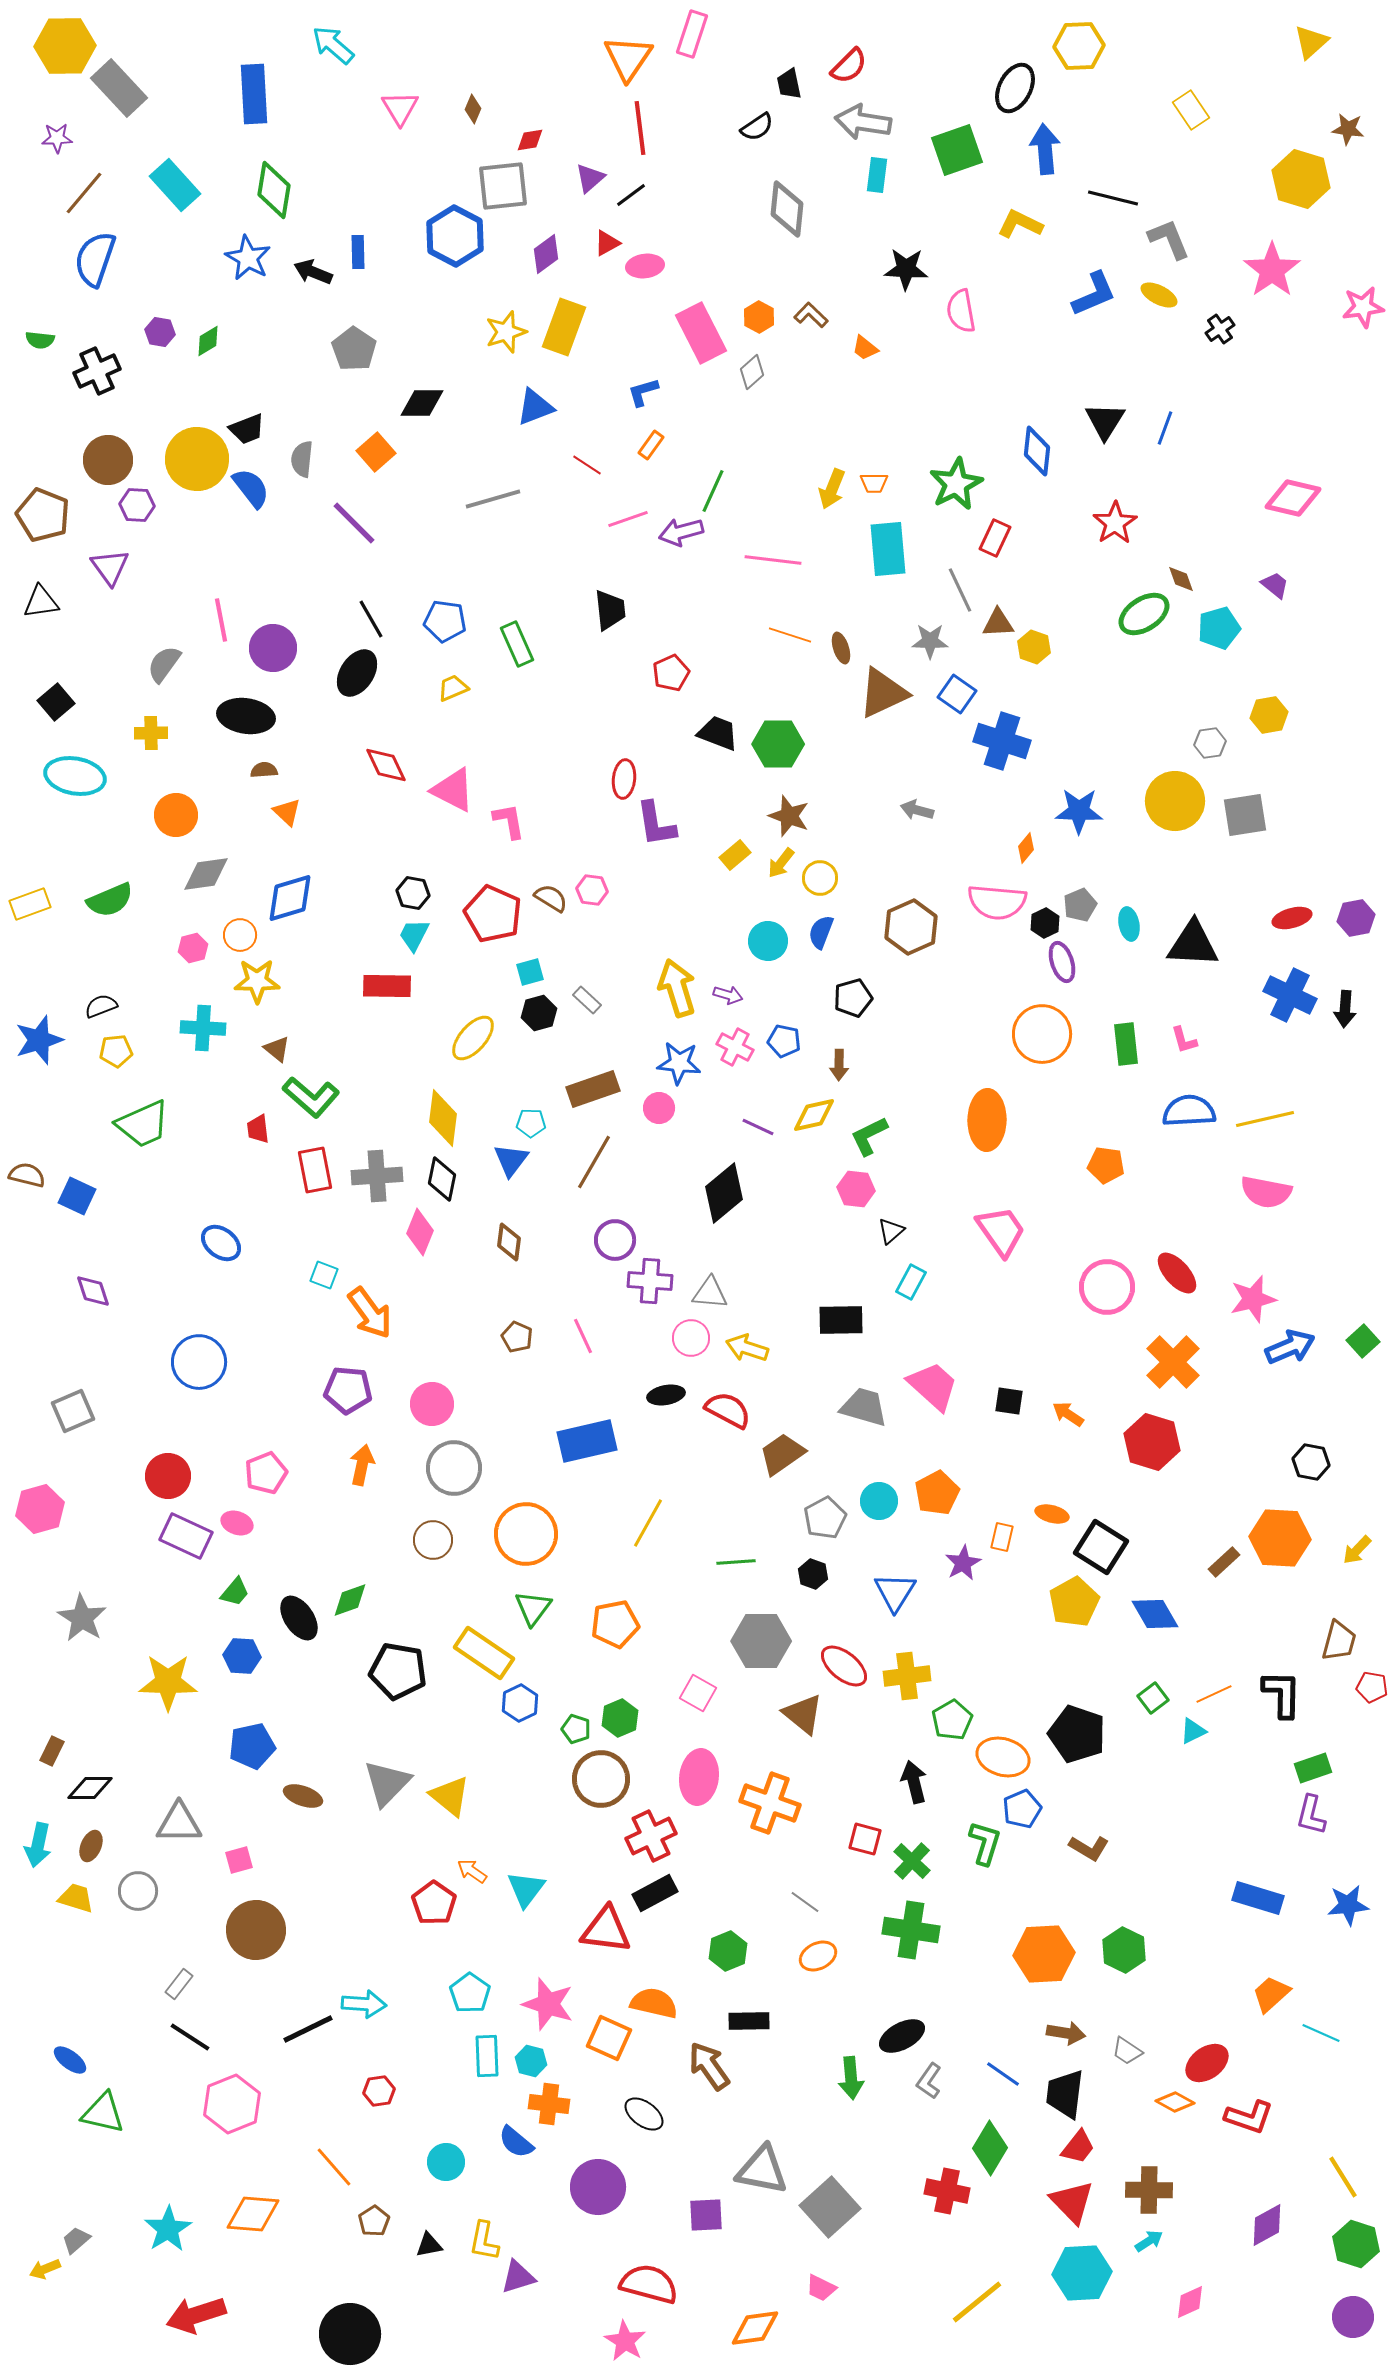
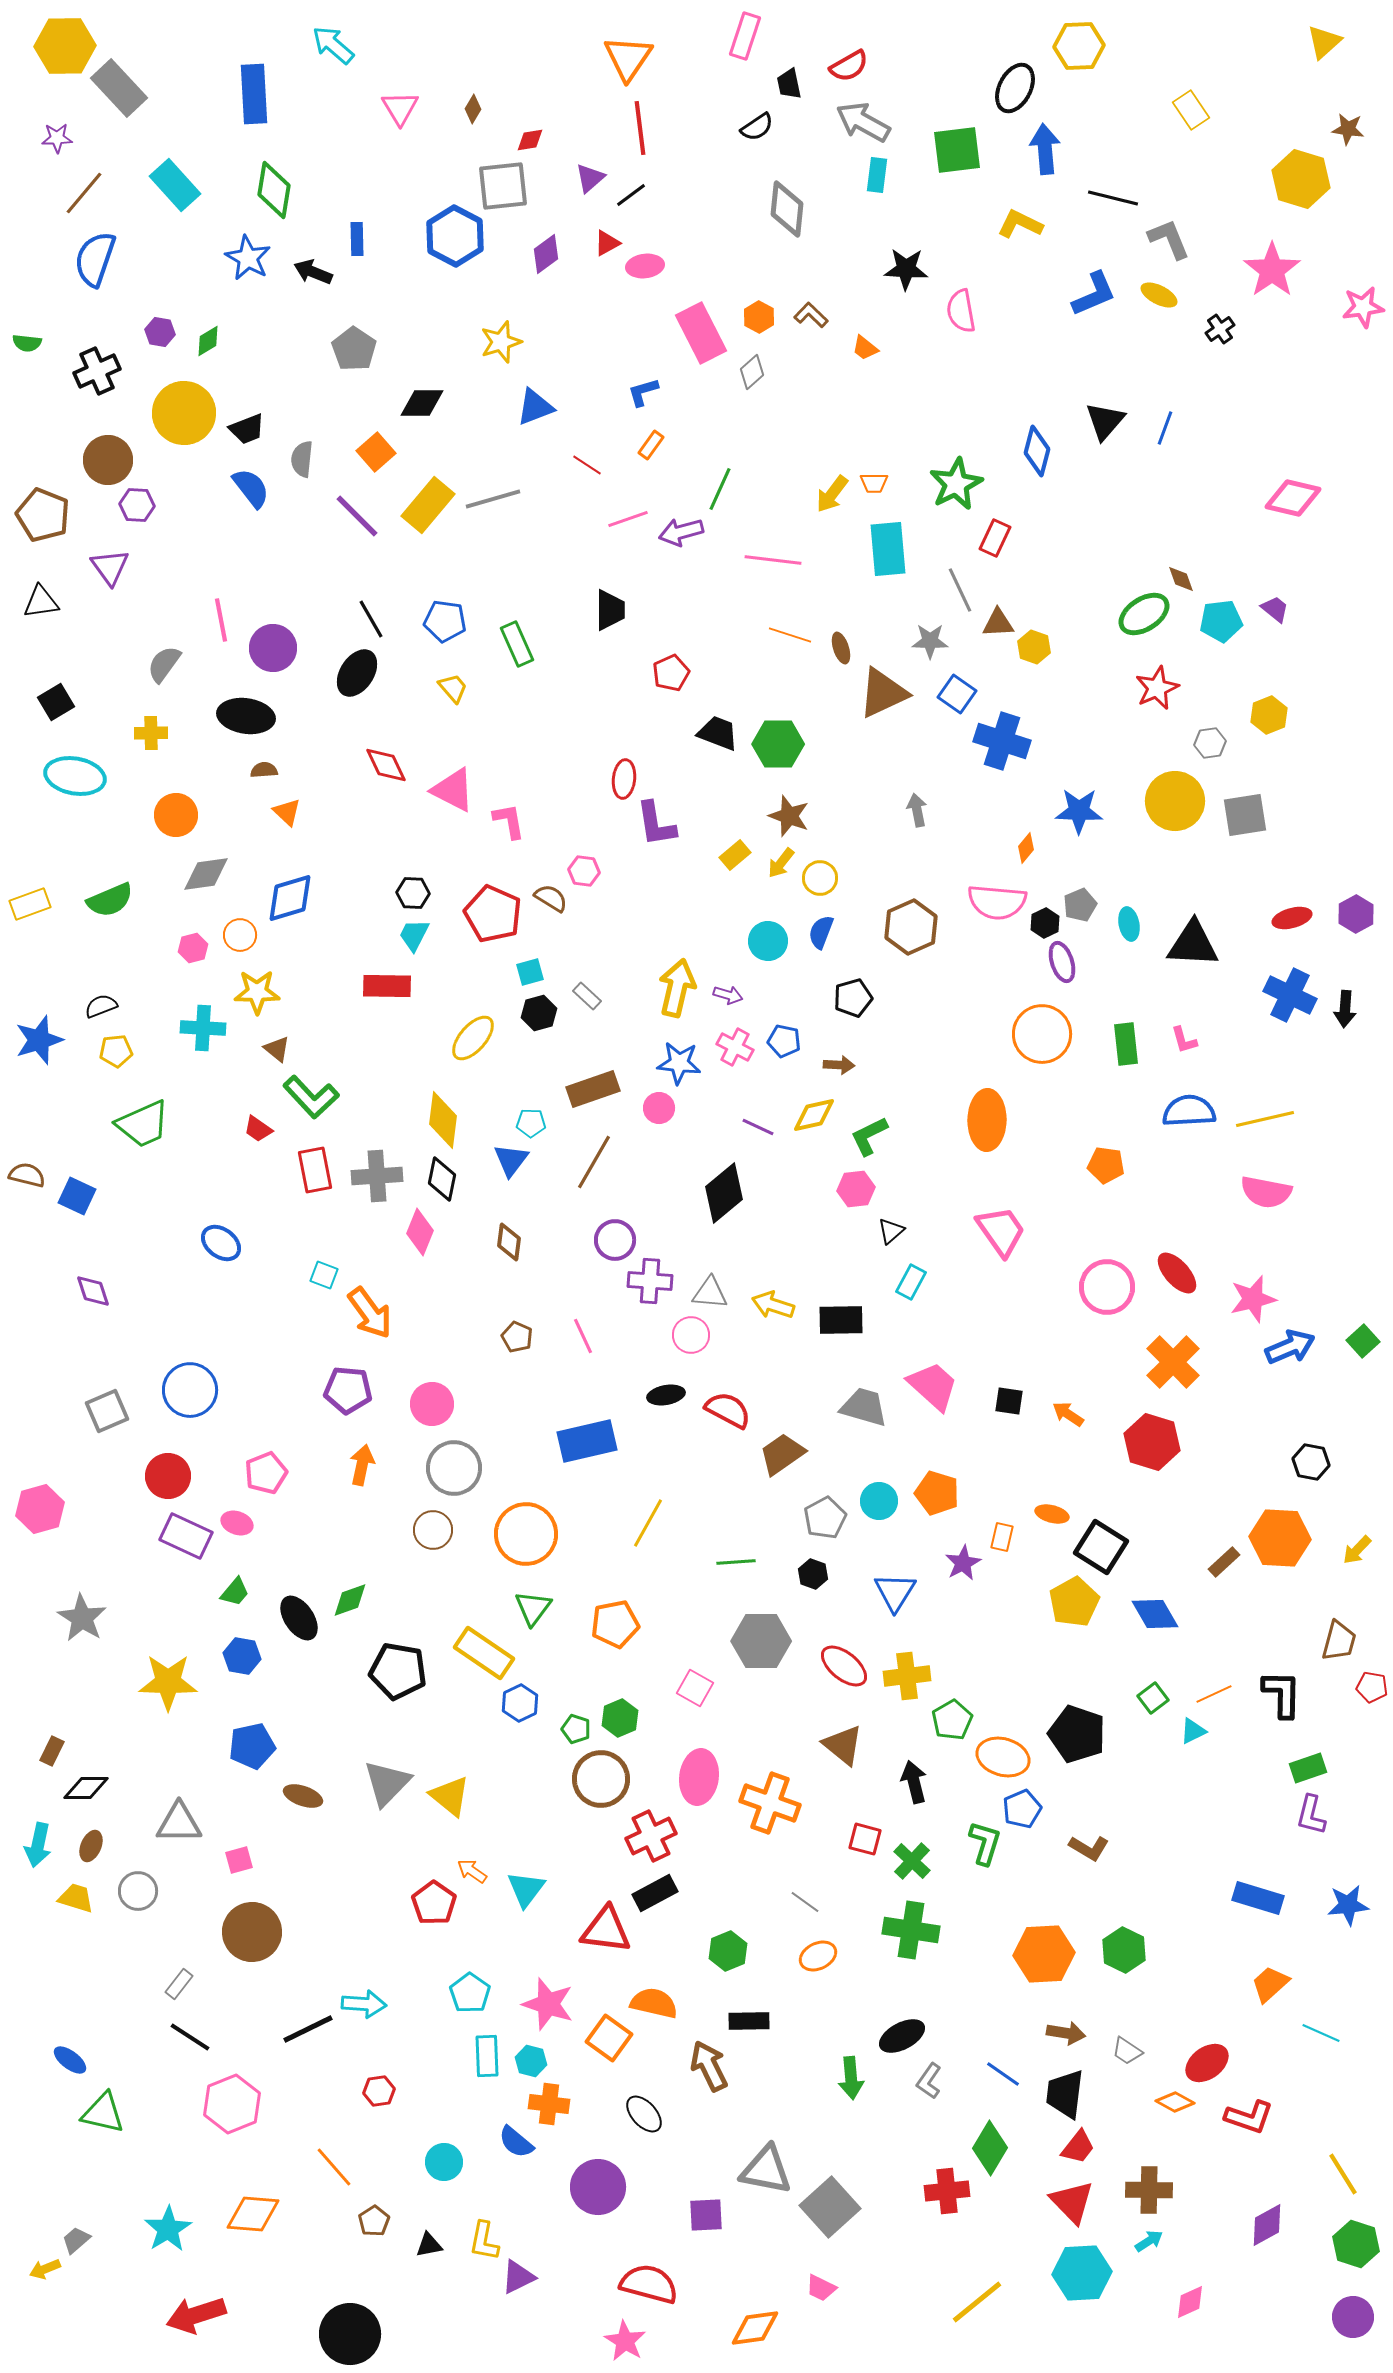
pink rectangle at (692, 34): moved 53 px right, 2 px down
yellow triangle at (1311, 42): moved 13 px right
red semicircle at (849, 66): rotated 15 degrees clockwise
brown diamond at (473, 109): rotated 8 degrees clockwise
gray arrow at (863, 122): rotated 20 degrees clockwise
green square at (957, 150): rotated 12 degrees clockwise
blue rectangle at (358, 252): moved 1 px left, 13 px up
yellow rectangle at (564, 327): moved 136 px left, 178 px down; rotated 20 degrees clockwise
yellow star at (506, 332): moved 5 px left, 10 px down
green semicircle at (40, 340): moved 13 px left, 3 px down
black triangle at (1105, 421): rotated 9 degrees clockwise
blue diamond at (1037, 451): rotated 9 degrees clockwise
yellow circle at (197, 459): moved 13 px left, 46 px up
yellow arrow at (832, 489): moved 5 px down; rotated 15 degrees clockwise
green line at (713, 491): moved 7 px right, 2 px up
purple line at (354, 523): moved 3 px right, 7 px up
red star at (1115, 523): moved 42 px right, 165 px down; rotated 9 degrees clockwise
purple trapezoid at (1275, 585): moved 24 px down
black trapezoid at (610, 610): rotated 6 degrees clockwise
cyan pentagon at (1219, 628): moved 2 px right, 7 px up; rotated 9 degrees clockwise
yellow trapezoid at (453, 688): rotated 72 degrees clockwise
black square at (56, 702): rotated 9 degrees clockwise
yellow hexagon at (1269, 715): rotated 12 degrees counterclockwise
gray arrow at (917, 810): rotated 64 degrees clockwise
pink hexagon at (592, 890): moved 8 px left, 19 px up
black hexagon at (413, 893): rotated 8 degrees counterclockwise
purple hexagon at (1356, 918): moved 4 px up; rotated 18 degrees counterclockwise
yellow star at (257, 981): moved 11 px down
yellow arrow at (677, 988): rotated 30 degrees clockwise
gray rectangle at (587, 1000): moved 4 px up
brown arrow at (839, 1065): rotated 88 degrees counterclockwise
green L-shape at (311, 1097): rotated 6 degrees clockwise
yellow diamond at (443, 1118): moved 2 px down
red trapezoid at (258, 1129): rotated 48 degrees counterclockwise
pink hexagon at (856, 1189): rotated 12 degrees counterclockwise
pink circle at (691, 1338): moved 3 px up
yellow arrow at (747, 1348): moved 26 px right, 43 px up
blue circle at (199, 1362): moved 9 px left, 28 px down
gray square at (73, 1411): moved 34 px right
orange pentagon at (937, 1493): rotated 27 degrees counterclockwise
brown circle at (433, 1540): moved 10 px up
blue hexagon at (242, 1656): rotated 6 degrees clockwise
pink square at (698, 1693): moved 3 px left, 5 px up
brown triangle at (803, 1714): moved 40 px right, 31 px down
green rectangle at (1313, 1768): moved 5 px left
black diamond at (90, 1788): moved 4 px left
brown circle at (256, 1930): moved 4 px left, 2 px down
orange trapezoid at (1271, 1994): moved 1 px left, 10 px up
orange square at (609, 2038): rotated 12 degrees clockwise
brown arrow at (709, 2066): rotated 9 degrees clockwise
black ellipse at (644, 2114): rotated 12 degrees clockwise
cyan circle at (446, 2162): moved 2 px left
gray triangle at (762, 2170): moved 4 px right
yellow line at (1343, 2177): moved 3 px up
red cross at (947, 2191): rotated 18 degrees counterclockwise
purple triangle at (518, 2277): rotated 9 degrees counterclockwise
